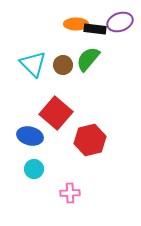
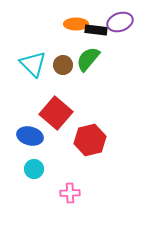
black rectangle: moved 1 px right, 1 px down
